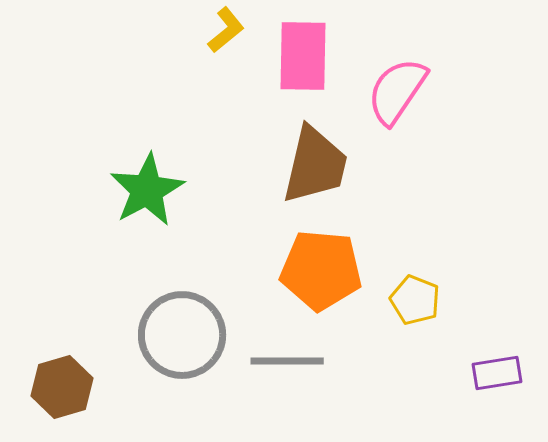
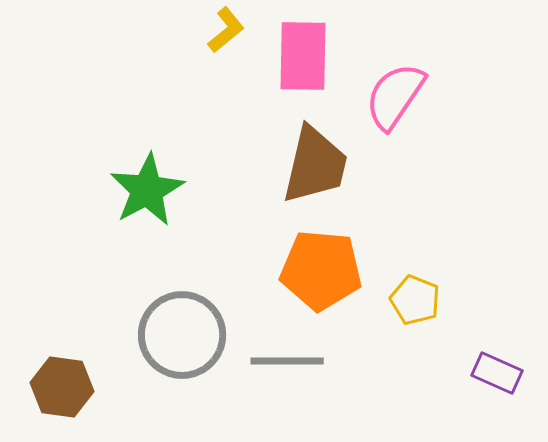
pink semicircle: moved 2 px left, 5 px down
purple rectangle: rotated 33 degrees clockwise
brown hexagon: rotated 24 degrees clockwise
